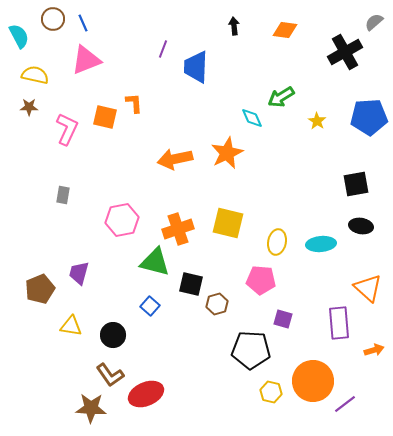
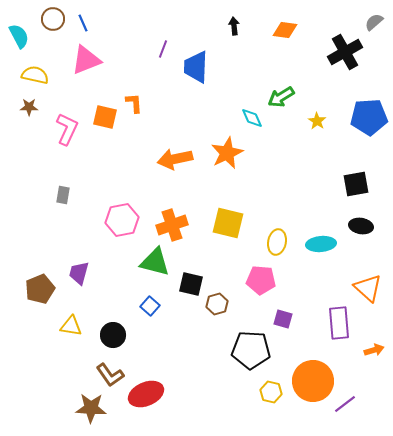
orange cross at (178, 229): moved 6 px left, 4 px up
